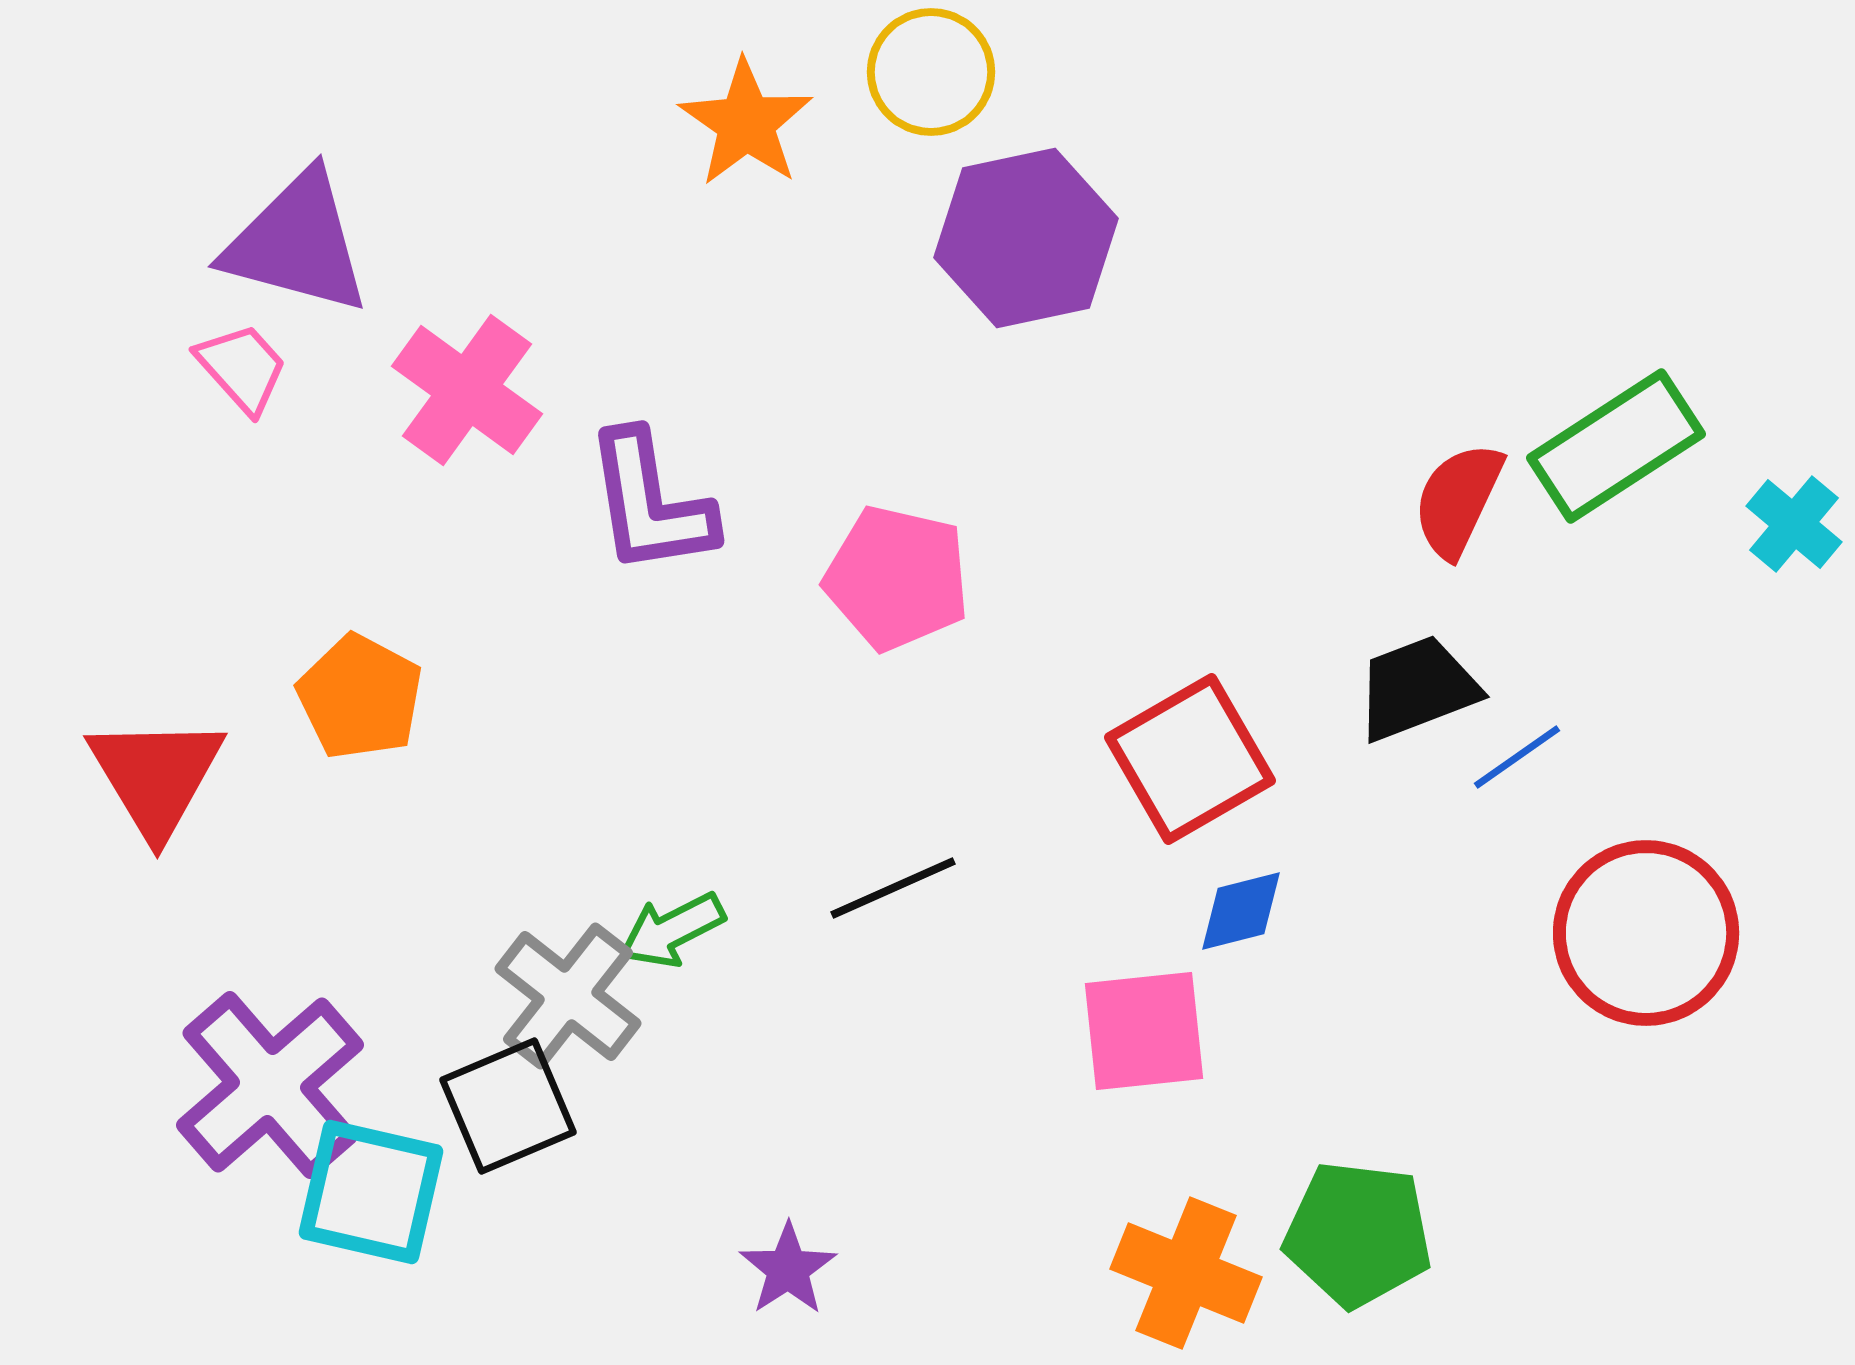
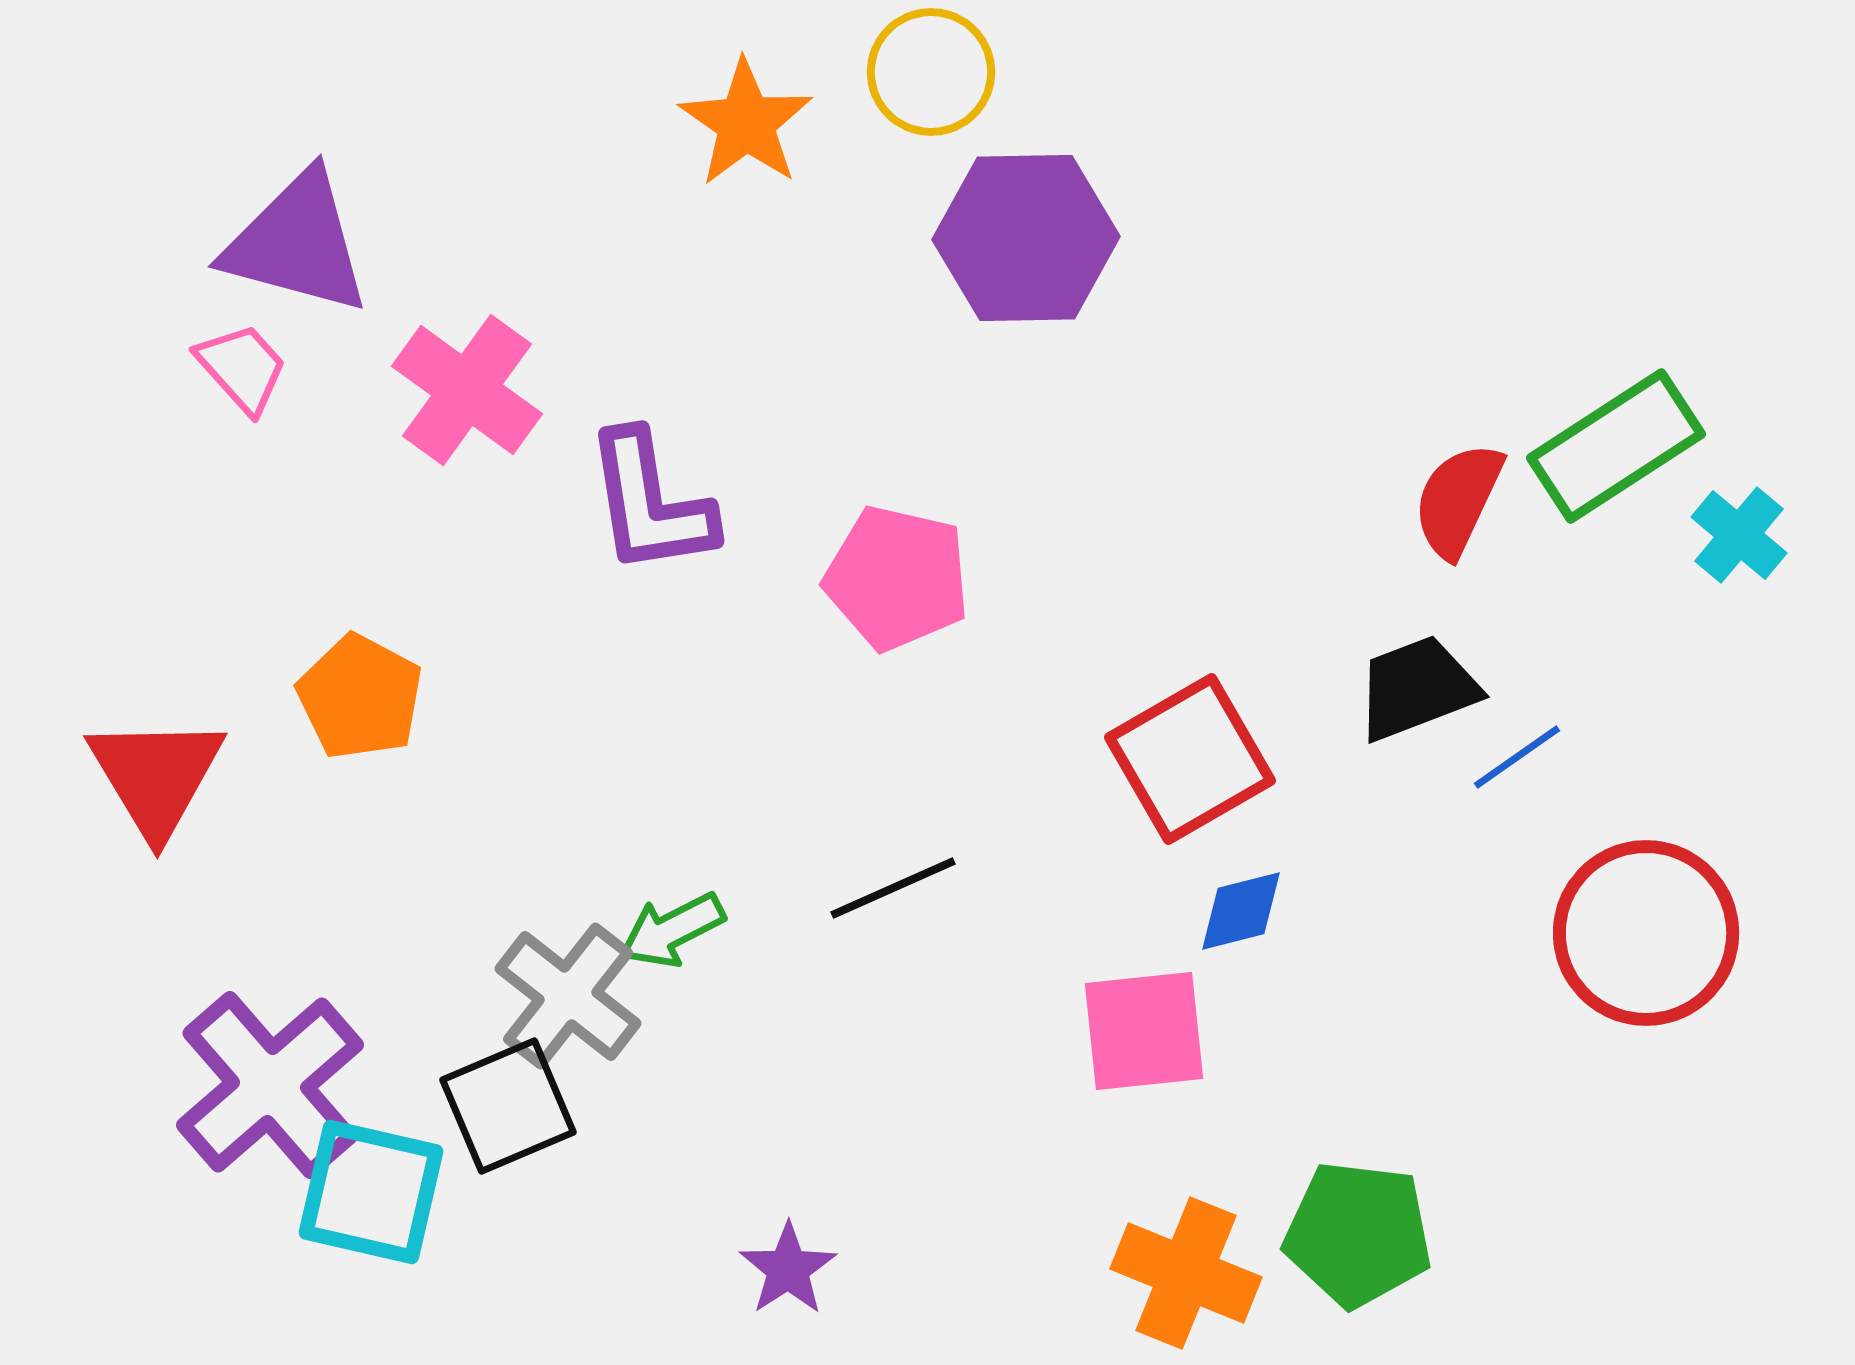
purple hexagon: rotated 11 degrees clockwise
cyan cross: moved 55 px left, 11 px down
